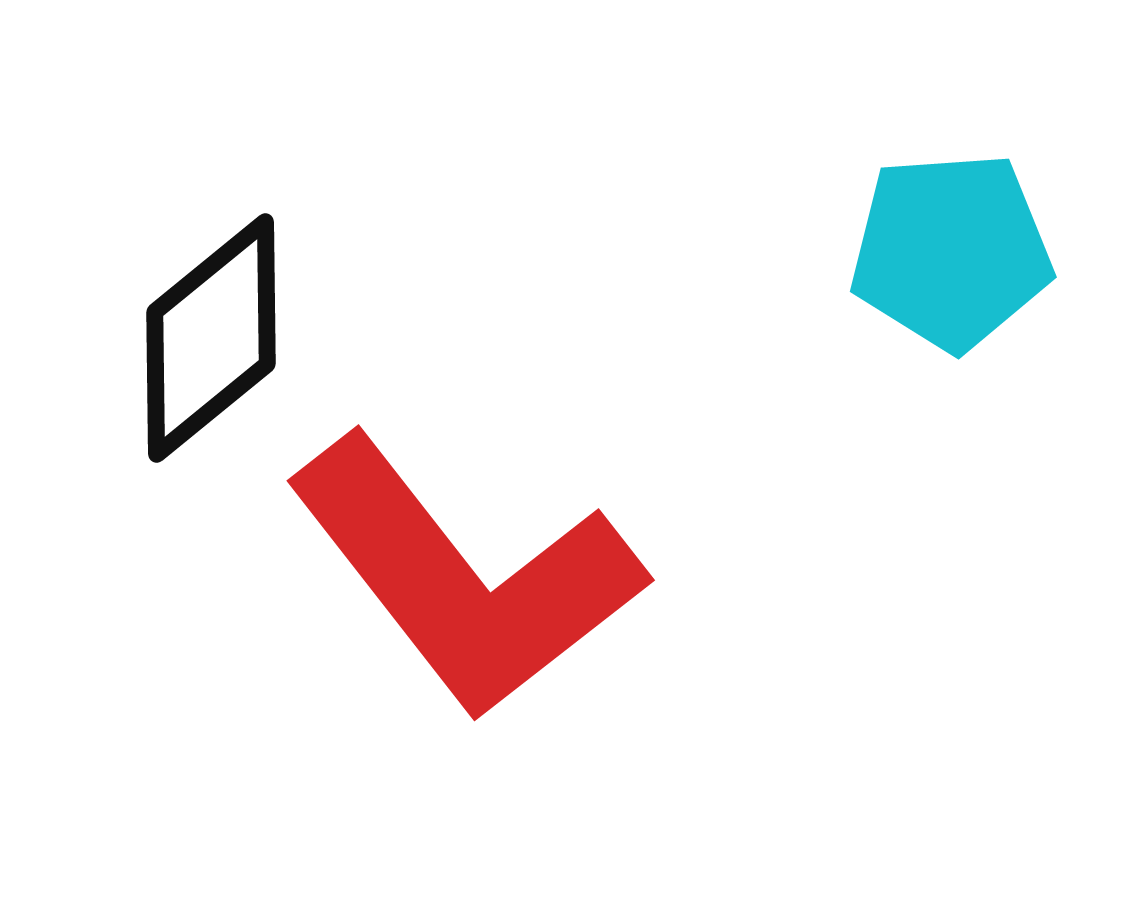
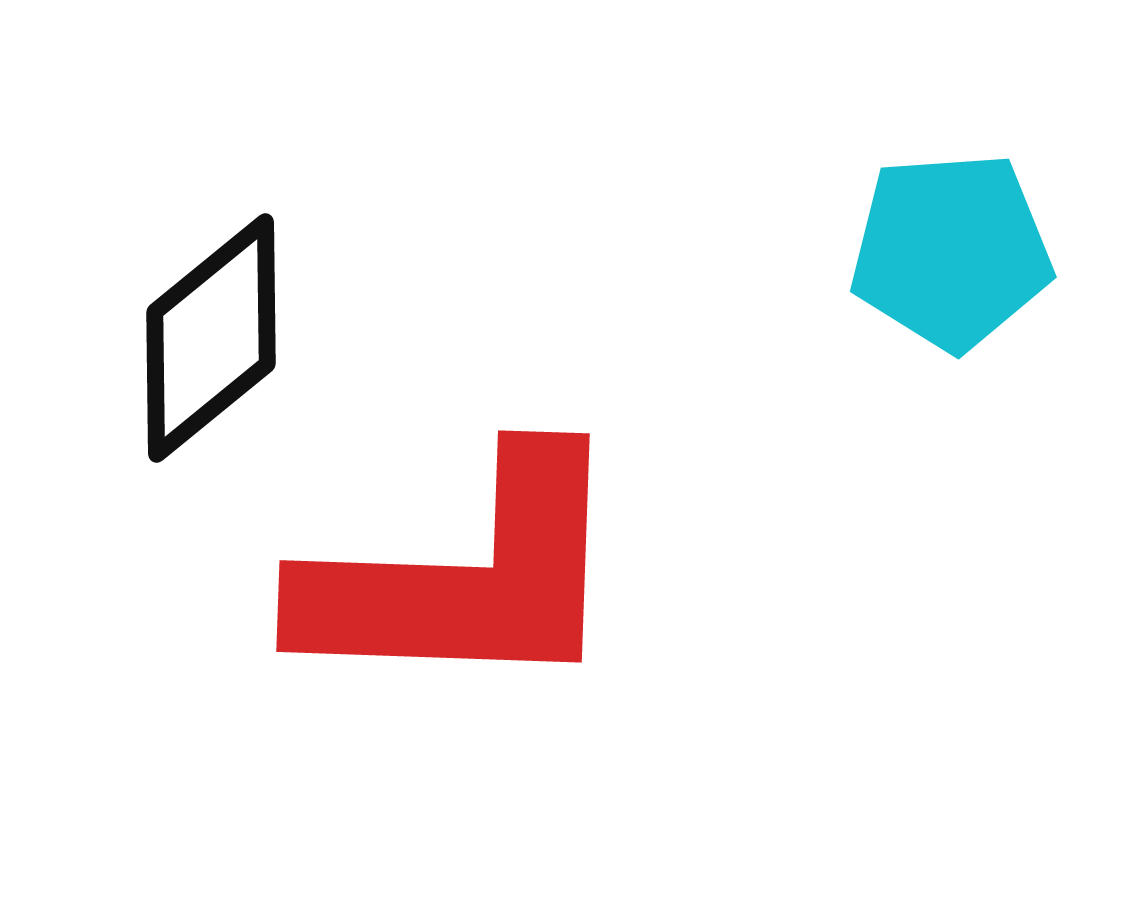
red L-shape: rotated 50 degrees counterclockwise
